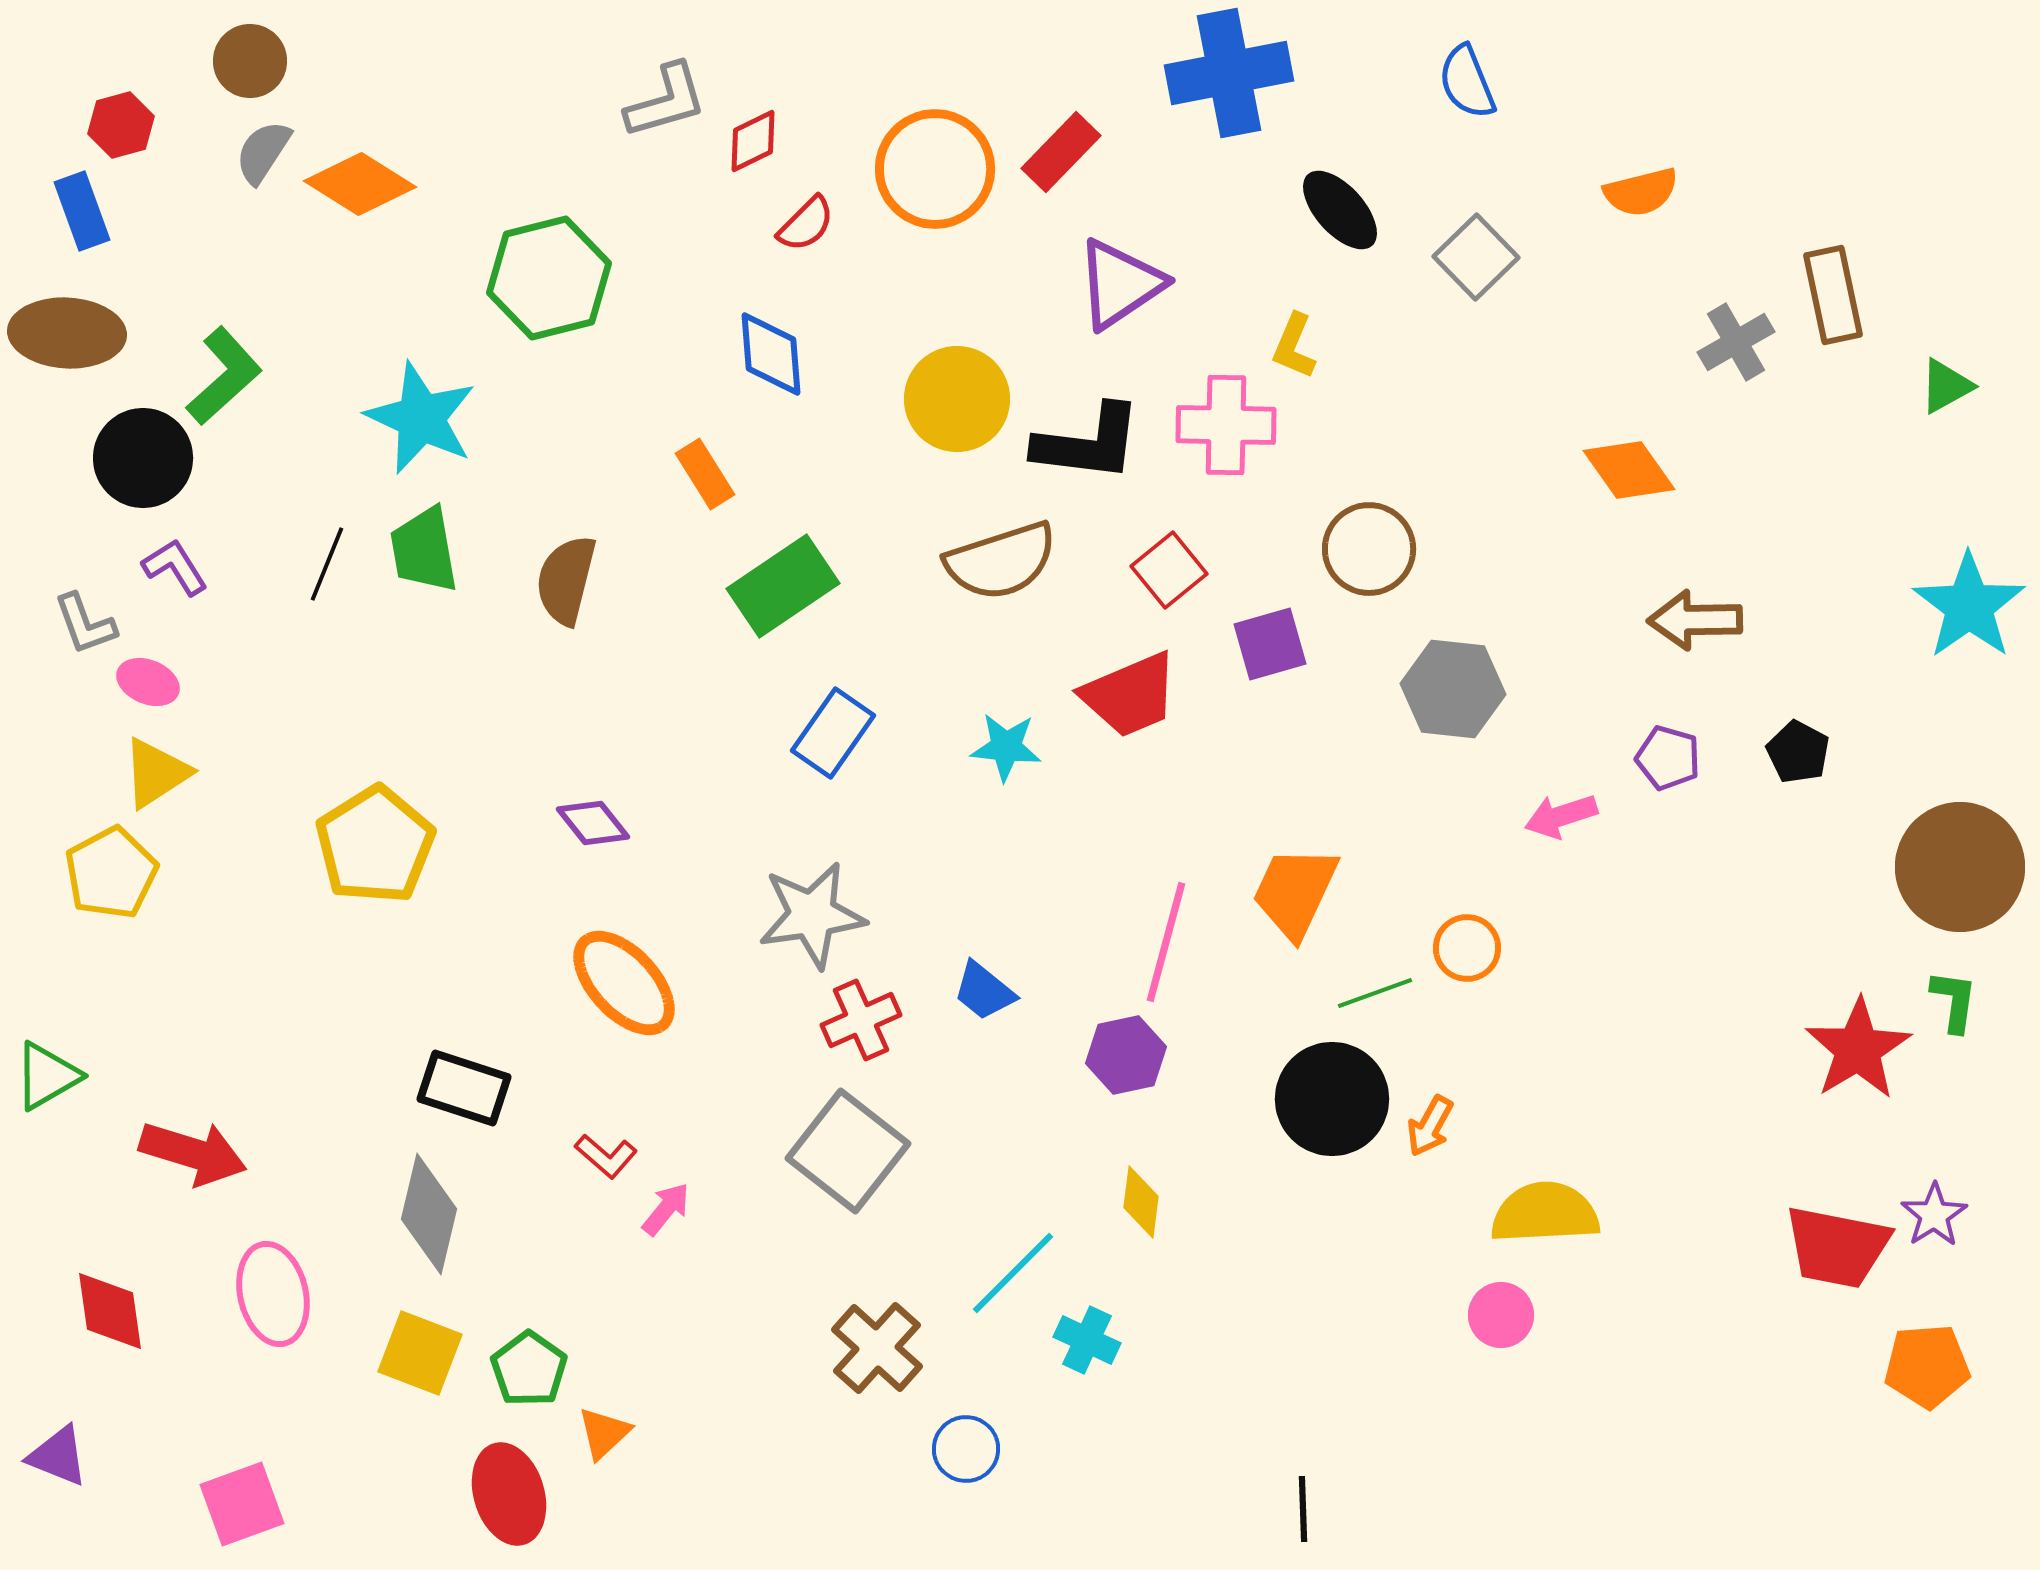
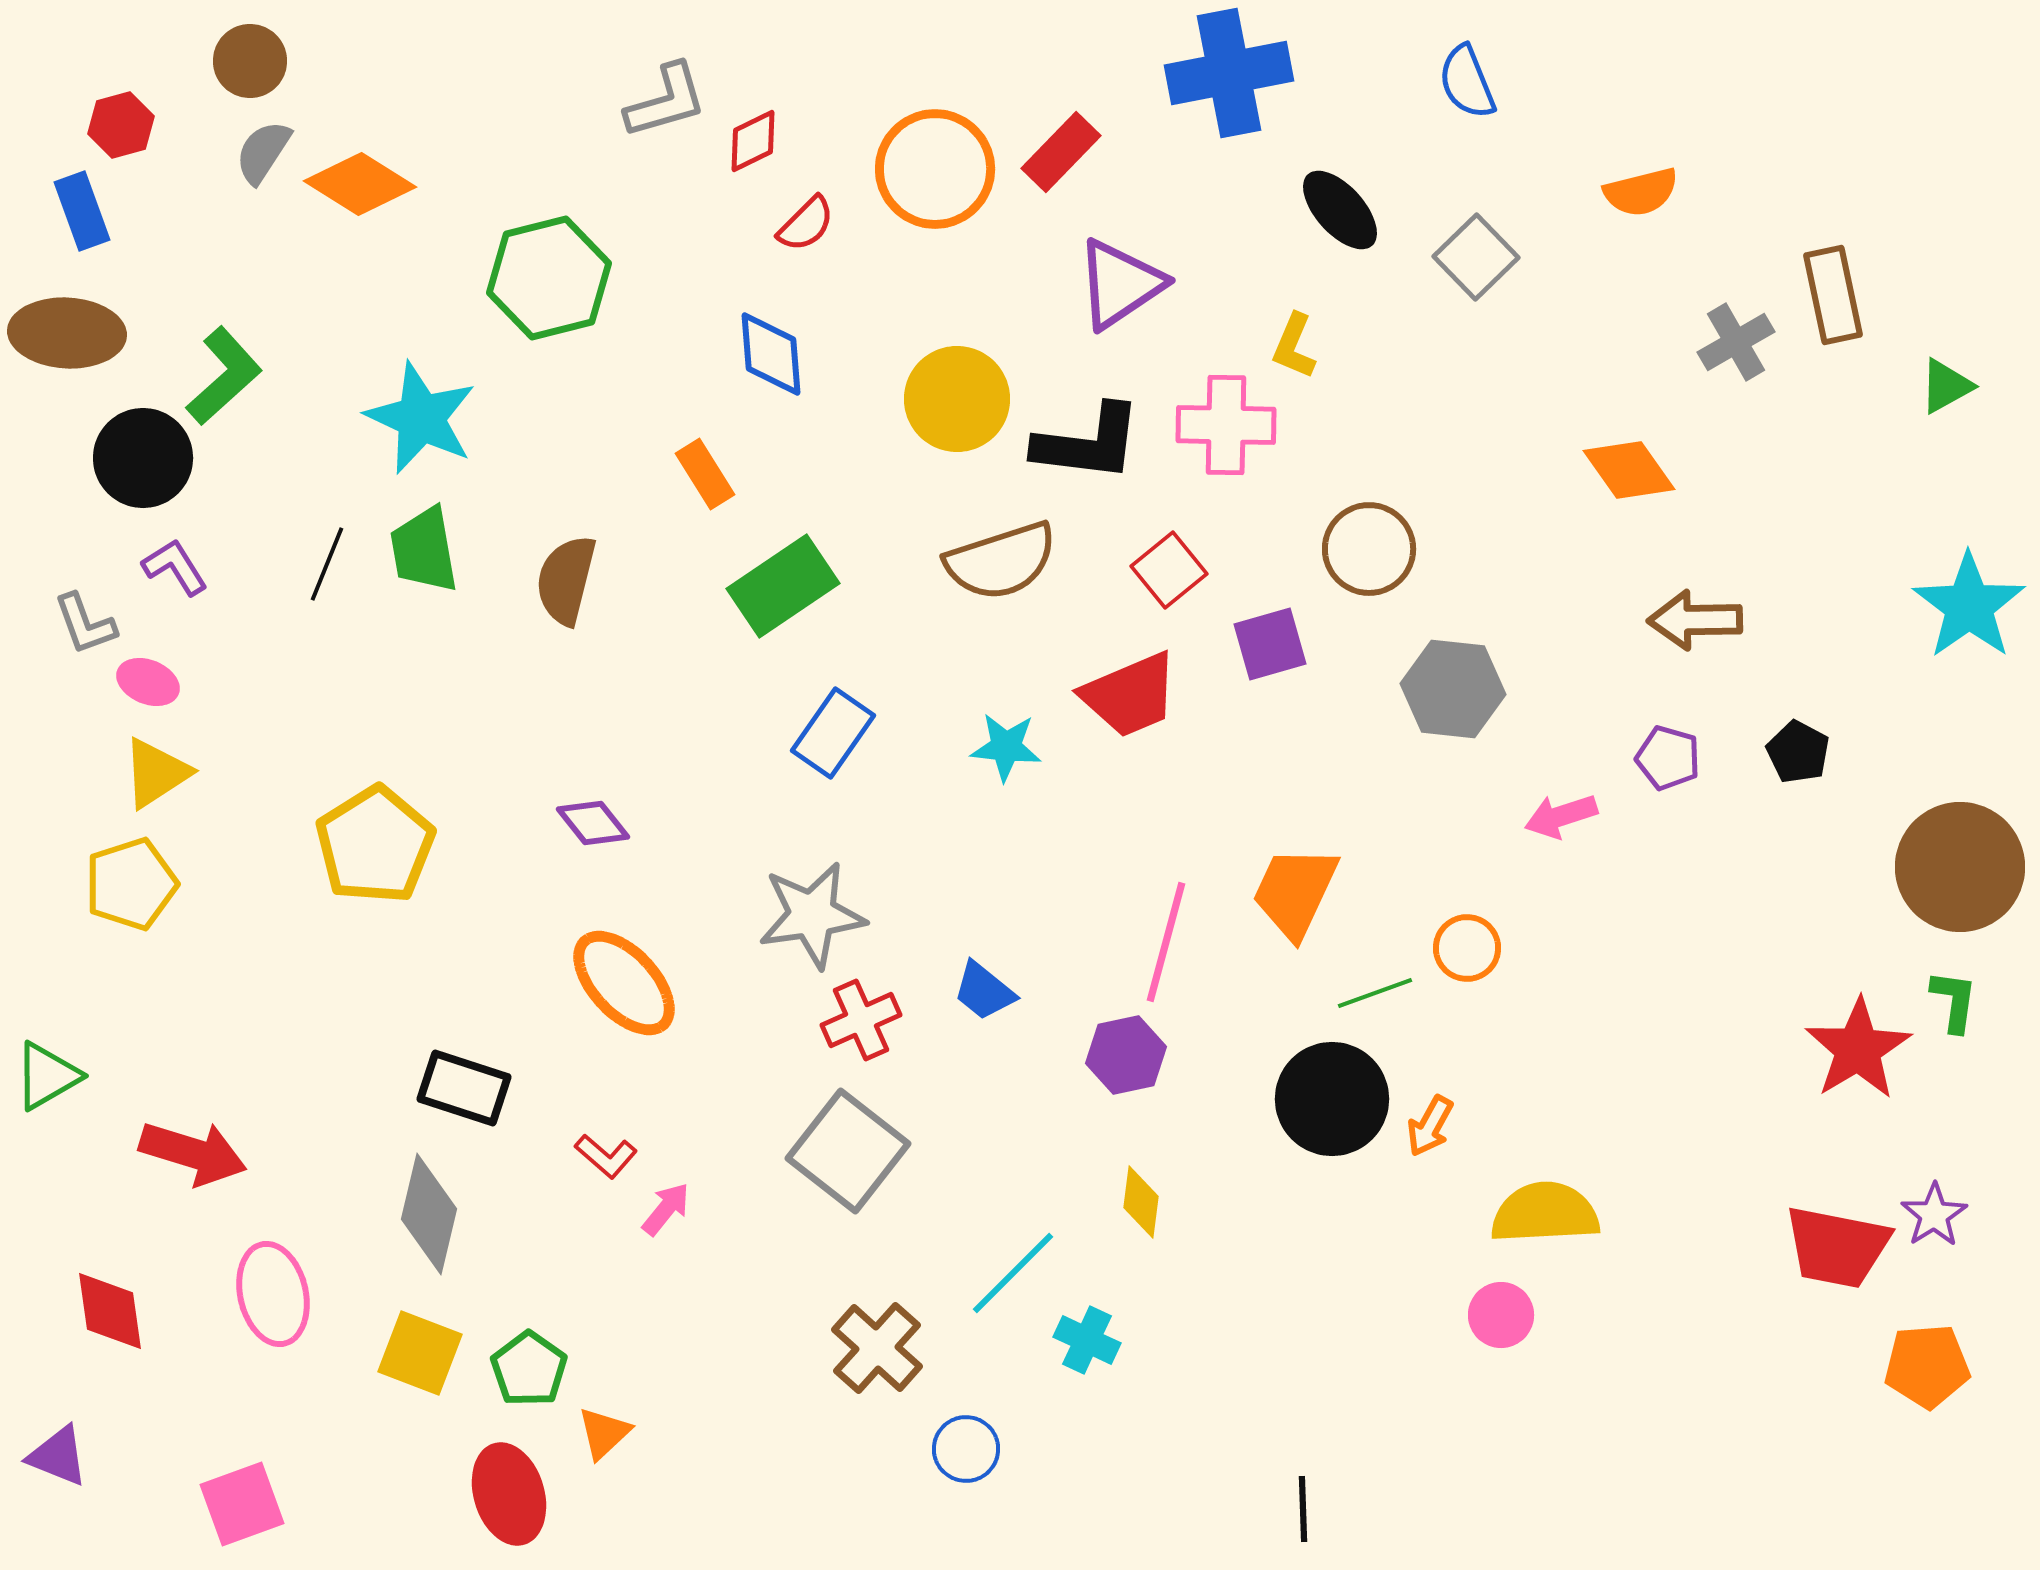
yellow pentagon at (111, 873): moved 20 px right, 11 px down; rotated 10 degrees clockwise
